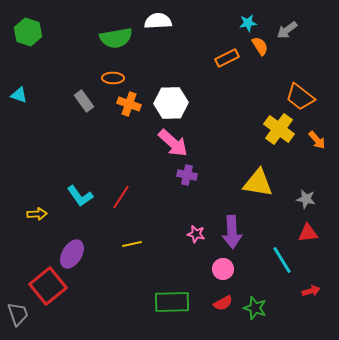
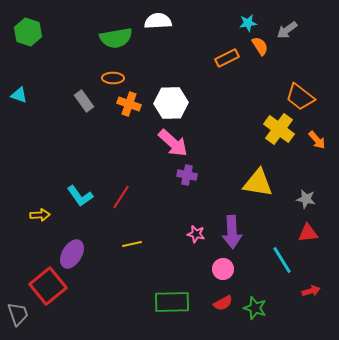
yellow arrow: moved 3 px right, 1 px down
